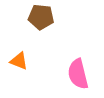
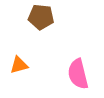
orange triangle: moved 4 px down; rotated 36 degrees counterclockwise
